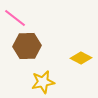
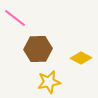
brown hexagon: moved 11 px right, 3 px down
yellow star: moved 6 px right
